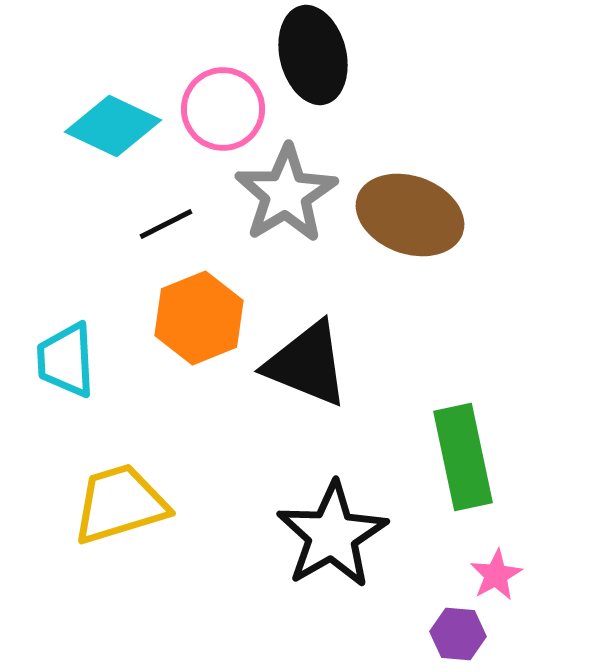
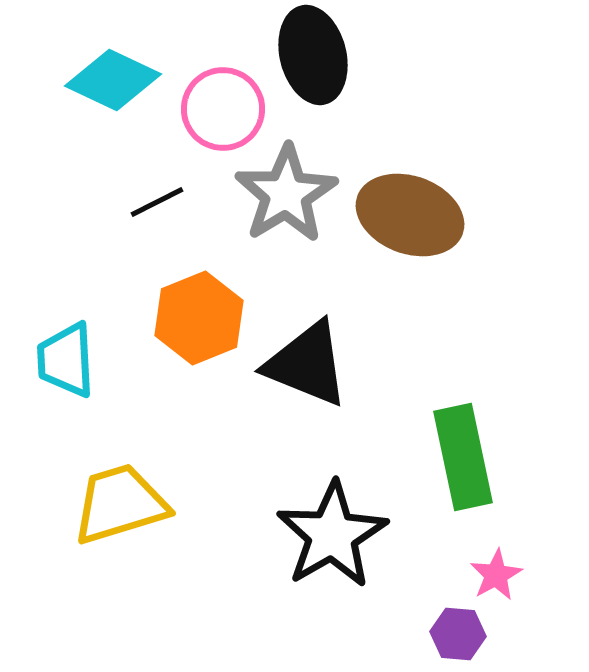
cyan diamond: moved 46 px up
black line: moved 9 px left, 22 px up
